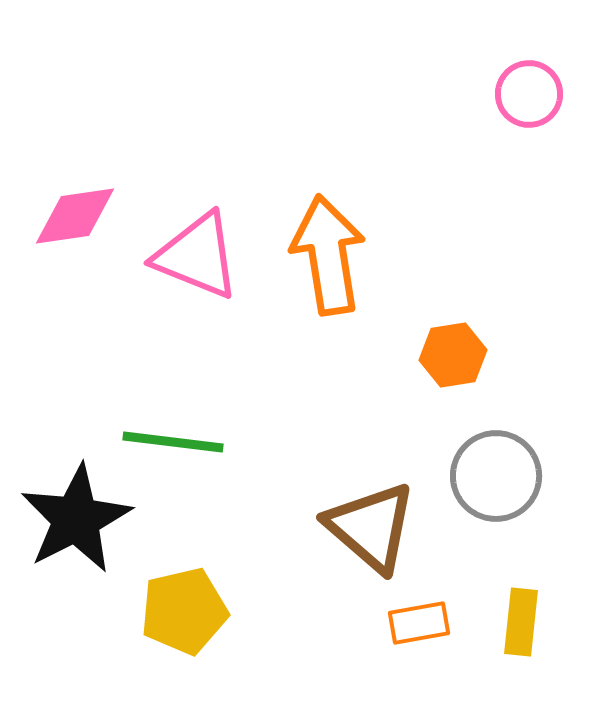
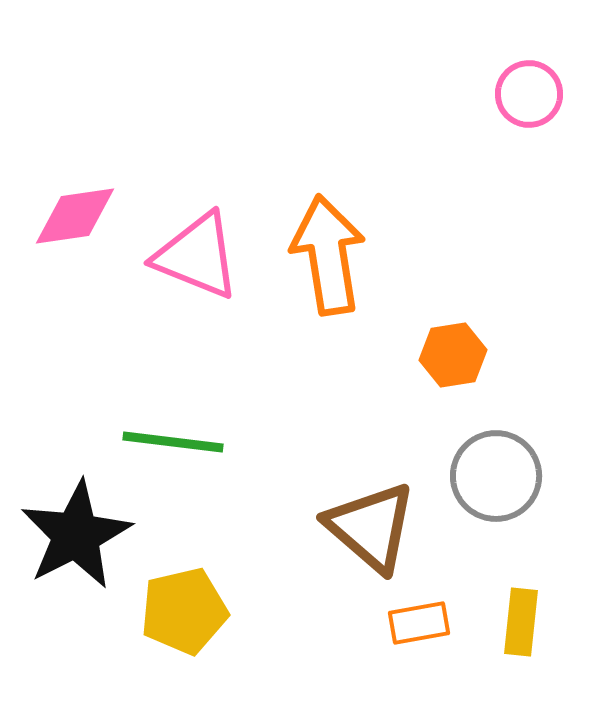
black star: moved 16 px down
